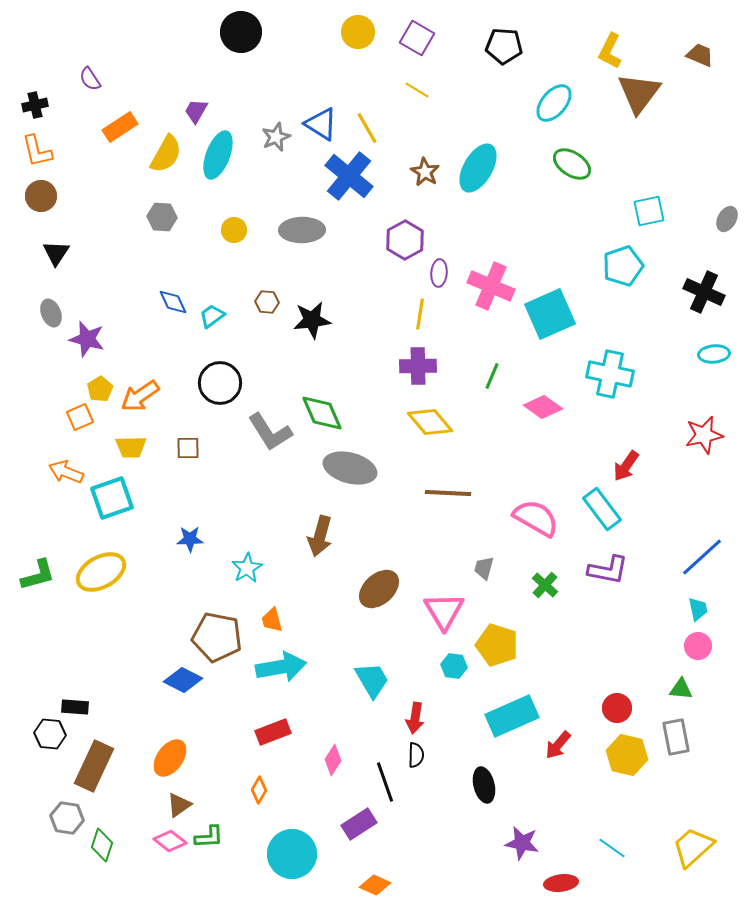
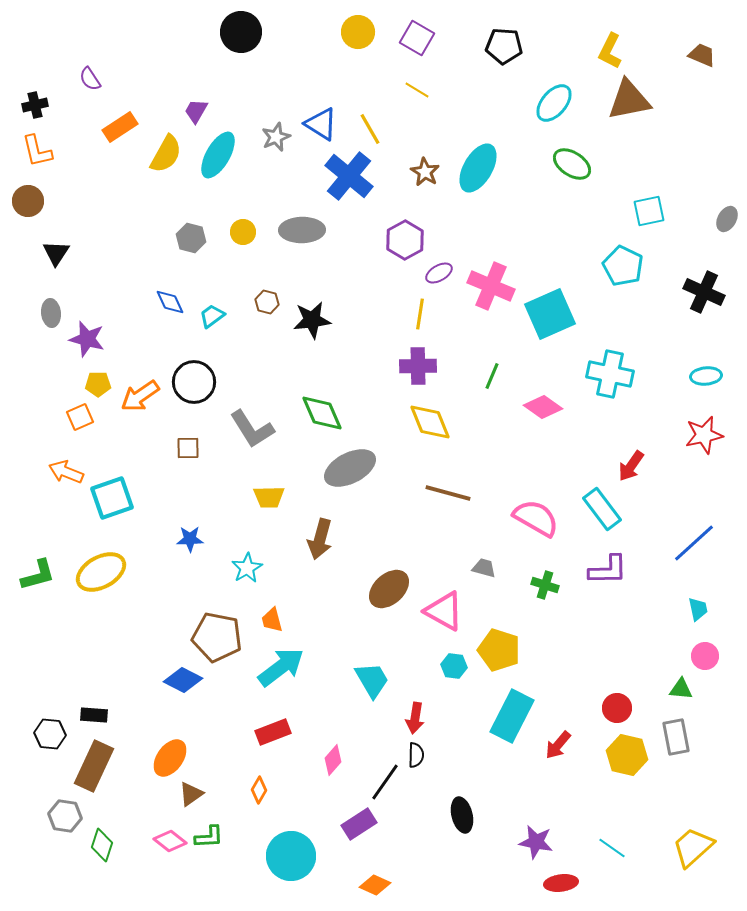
brown trapezoid at (700, 55): moved 2 px right
brown triangle at (639, 93): moved 10 px left, 7 px down; rotated 42 degrees clockwise
yellow line at (367, 128): moved 3 px right, 1 px down
cyan ellipse at (218, 155): rotated 9 degrees clockwise
brown circle at (41, 196): moved 13 px left, 5 px down
gray hexagon at (162, 217): moved 29 px right, 21 px down; rotated 12 degrees clockwise
yellow circle at (234, 230): moved 9 px right, 2 px down
cyan pentagon at (623, 266): rotated 27 degrees counterclockwise
purple ellipse at (439, 273): rotated 56 degrees clockwise
blue diamond at (173, 302): moved 3 px left
brown hexagon at (267, 302): rotated 10 degrees clockwise
gray ellipse at (51, 313): rotated 16 degrees clockwise
cyan ellipse at (714, 354): moved 8 px left, 22 px down
black circle at (220, 383): moved 26 px left, 1 px up
yellow pentagon at (100, 389): moved 2 px left, 5 px up; rotated 30 degrees clockwise
yellow diamond at (430, 422): rotated 18 degrees clockwise
gray L-shape at (270, 432): moved 18 px left, 3 px up
yellow trapezoid at (131, 447): moved 138 px right, 50 px down
red arrow at (626, 466): moved 5 px right
gray ellipse at (350, 468): rotated 42 degrees counterclockwise
brown line at (448, 493): rotated 12 degrees clockwise
brown arrow at (320, 536): moved 3 px down
blue line at (702, 557): moved 8 px left, 14 px up
gray trapezoid at (484, 568): rotated 90 degrees clockwise
purple L-shape at (608, 570): rotated 12 degrees counterclockwise
green cross at (545, 585): rotated 24 degrees counterclockwise
brown ellipse at (379, 589): moved 10 px right
pink triangle at (444, 611): rotated 30 degrees counterclockwise
yellow pentagon at (497, 645): moved 2 px right, 5 px down
pink circle at (698, 646): moved 7 px right, 10 px down
cyan arrow at (281, 667): rotated 27 degrees counterclockwise
black rectangle at (75, 707): moved 19 px right, 8 px down
cyan rectangle at (512, 716): rotated 39 degrees counterclockwise
pink diamond at (333, 760): rotated 8 degrees clockwise
black line at (385, 782): rotated 54 degrees clockwise
black ellipse at (484, 785): moved 22 px left, 30 px down
brown triangle at (179, 805): moved 12 px right, 11 px up
gray hexagon at (67, 818): moved 2 px left, 2 px up
purple star at (522, 843): moved 14 px right, 1 px up
cyan circle at (292, 854): moved 1 px left, 2 px down
